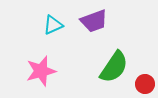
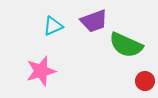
cyan triangle: moved 1 px down
green semicircle: moved 12 px right, 22 px up; rotated 80 degrees clockwise
red circle: moved 3 px up
